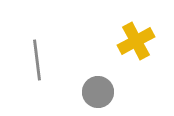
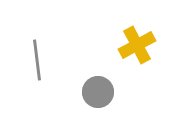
yellow cross: moved 1 px right, 4 px down
